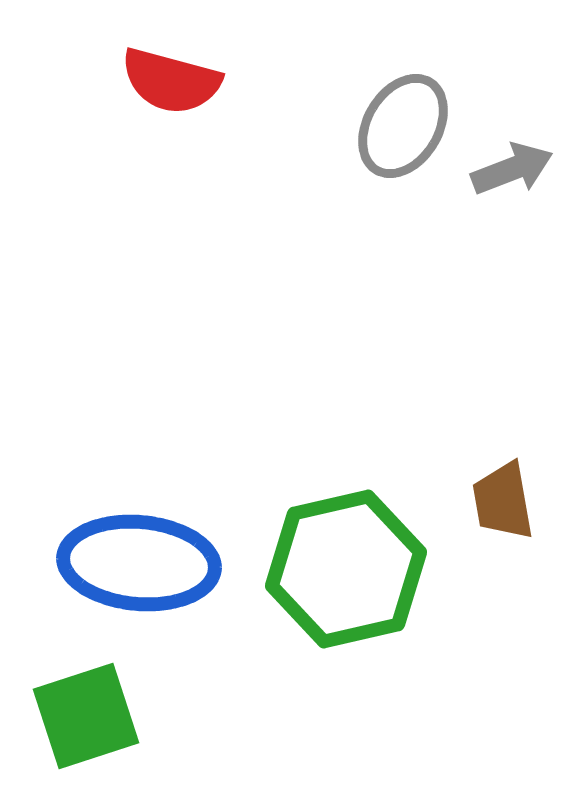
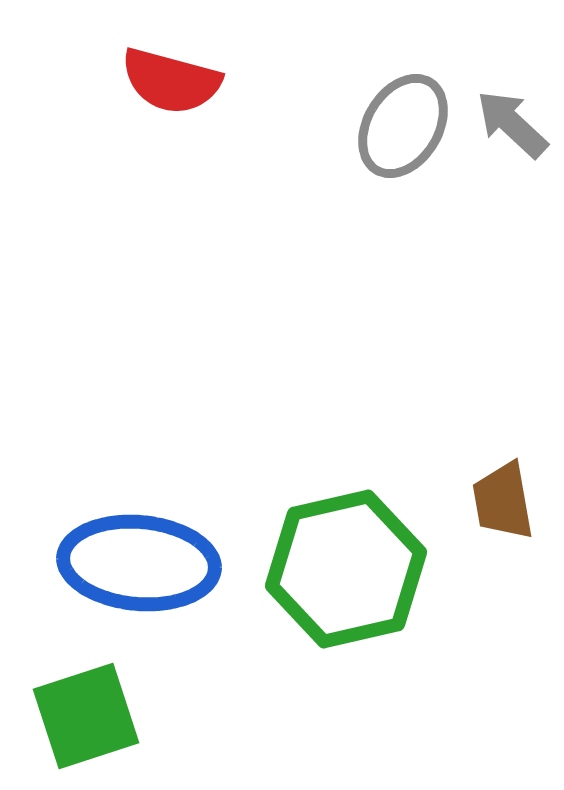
gray arrow: moved 45 px up; rotated 116 degrees counterclockwise
